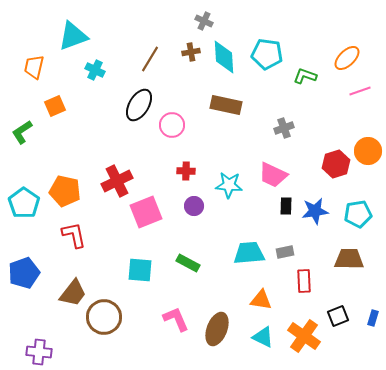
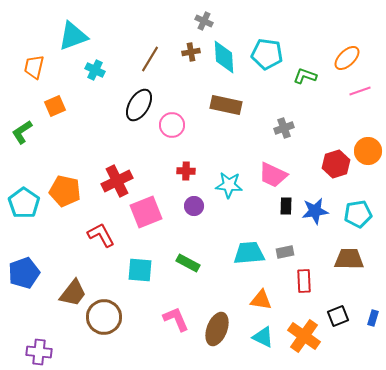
red L-shape at (74, 235): moved 27 px right; rotated 16 degrees counterclockwise
